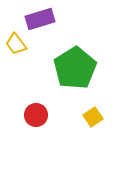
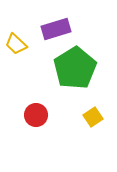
purple rectangle: moved 16 px right, 10 px down
yellow trapezoid: rotated 10 degrees counterclockwise
